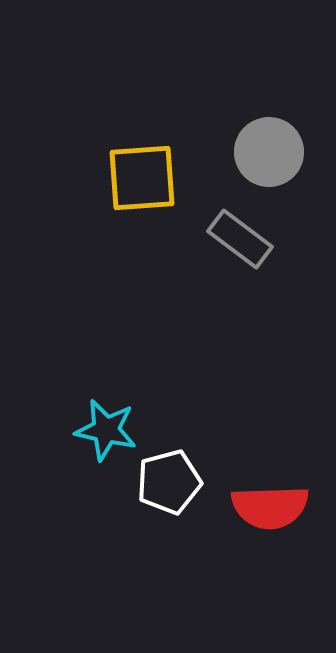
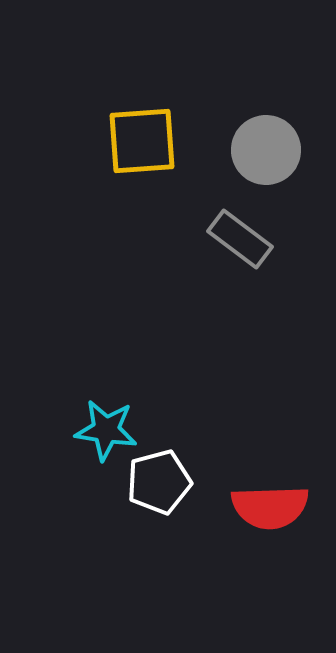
gray circle: moved 3 px left, 2 px up
yellow square: moved 37 px up
cyan star: rotated 4 degrees counterclockwise
white pentagon: moved 10 px left
